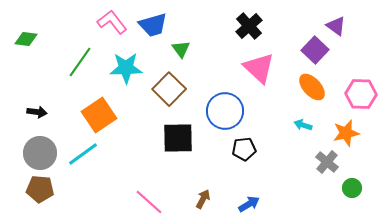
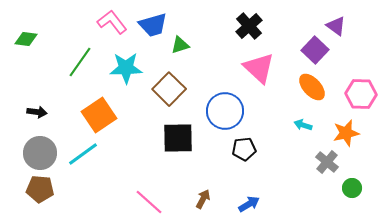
green triangle: moved 1 px left, 4 px up; rotated 48 degrees clockwise
